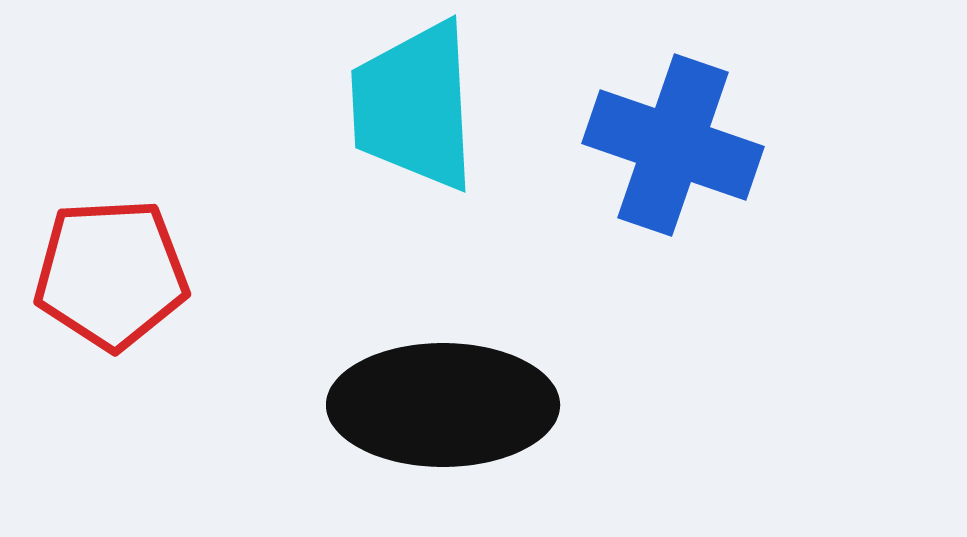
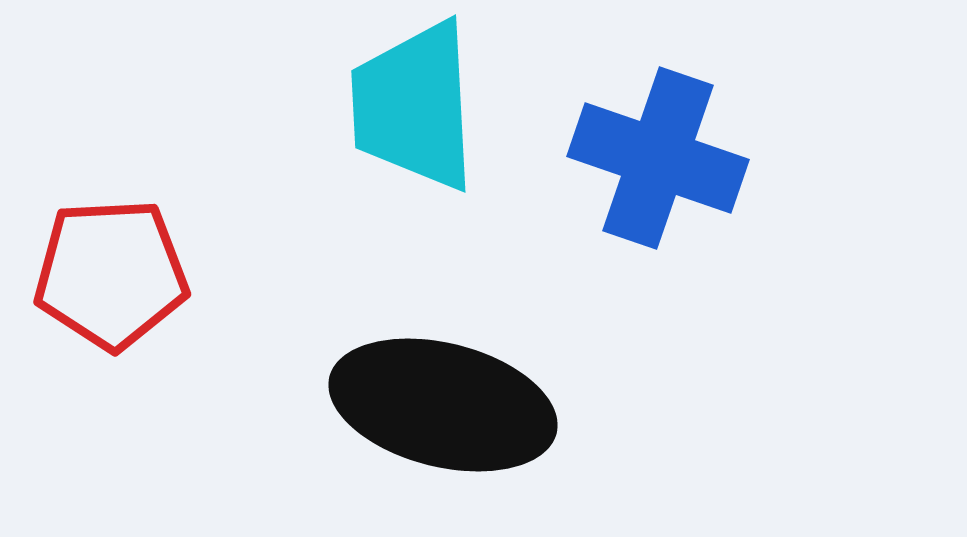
blue cross: moved 15 px left, 13 px down
black ellipse: rotated 14 degrees clockwise
